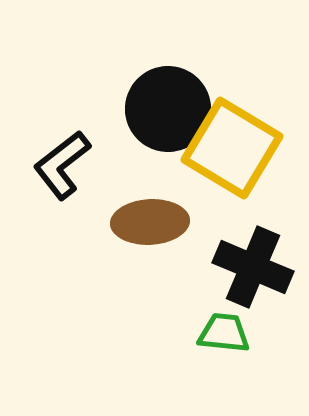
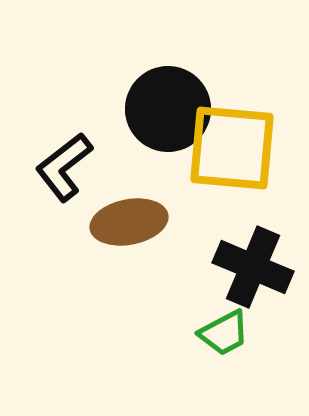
yellow square: rotated 26 degrees counterclockwise
black L-shape: moved 2 px right, 2 px down
brown ellipse: moved 21 px left; rotated 8 degrees counterclockwise
green trapezoid: rotated 146 degrees clockwise
